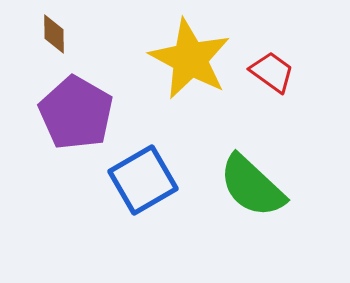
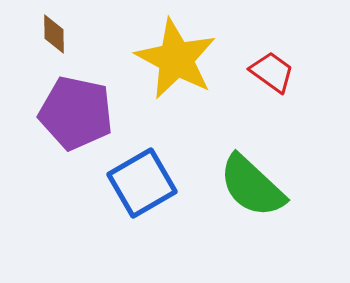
yellow star: moved 14 px left
purple pentagon: rotated 18 degrees counterclockwise
blue square: moved 1 px left, 3 px down
